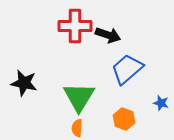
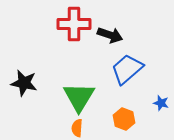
red cross: moved 1 px left, 2 px up
black arrow: moved 2 px right
